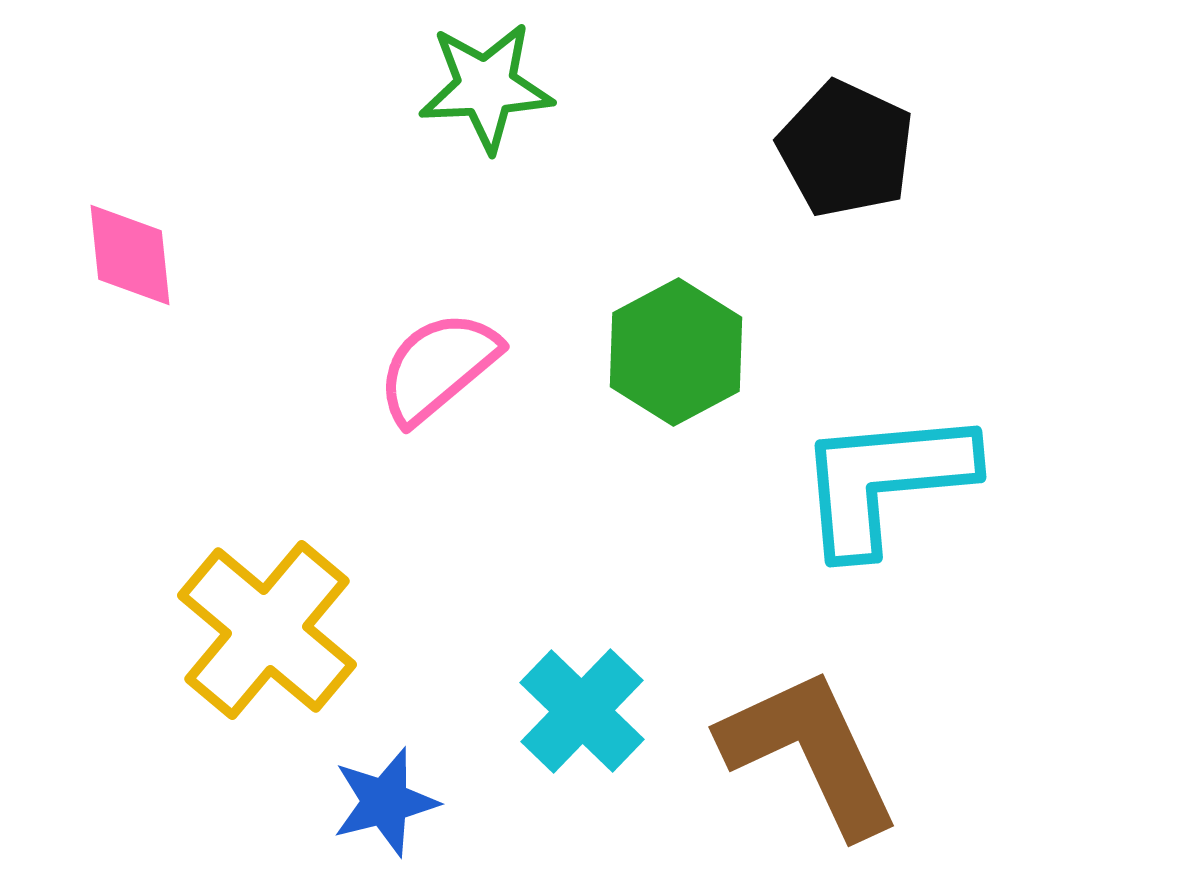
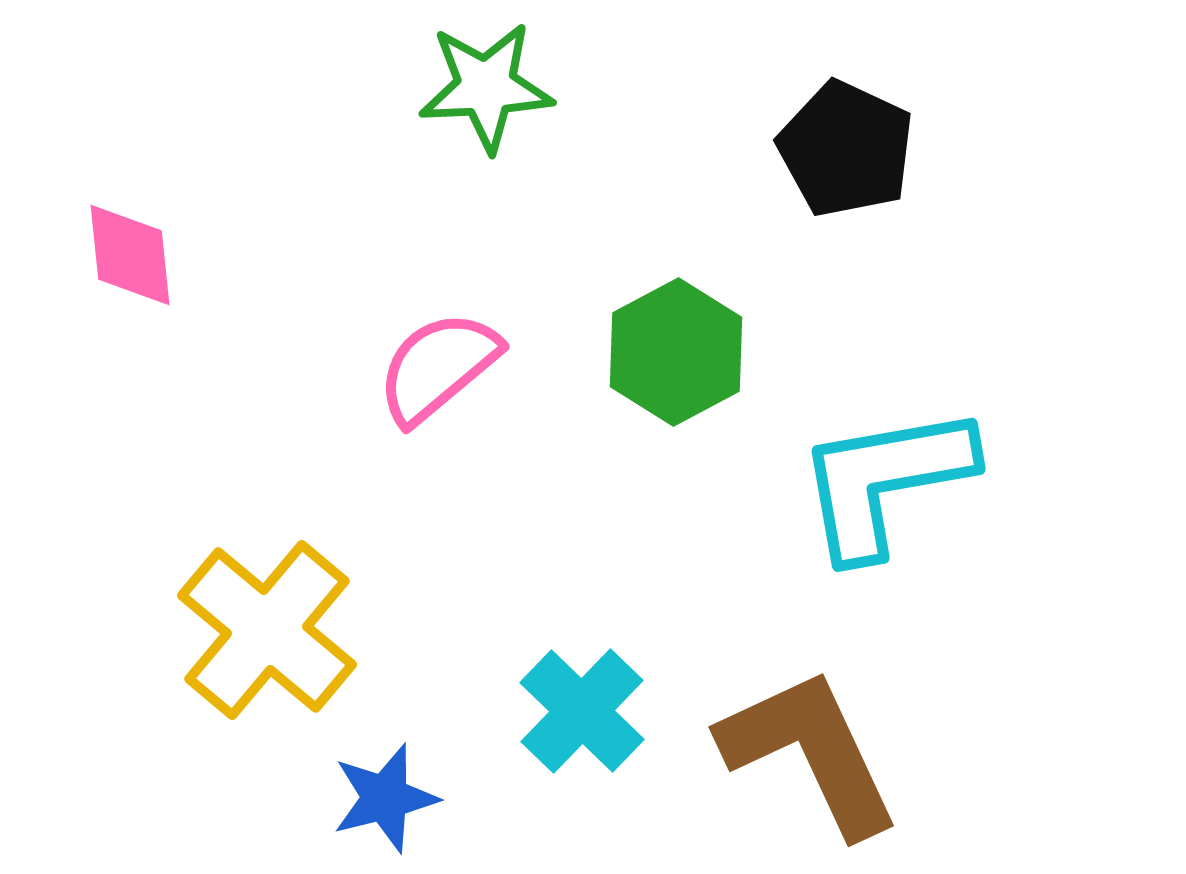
cyan L-shape: rotated 5 degrees counterclockwise
blue star: moved 4 px up
